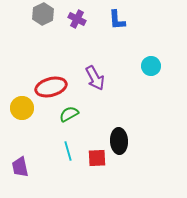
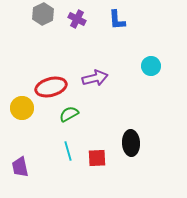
purple arrow: rotated 75 degrees counterclockwise
black ellipse: moved 12 px right, 2 px down
